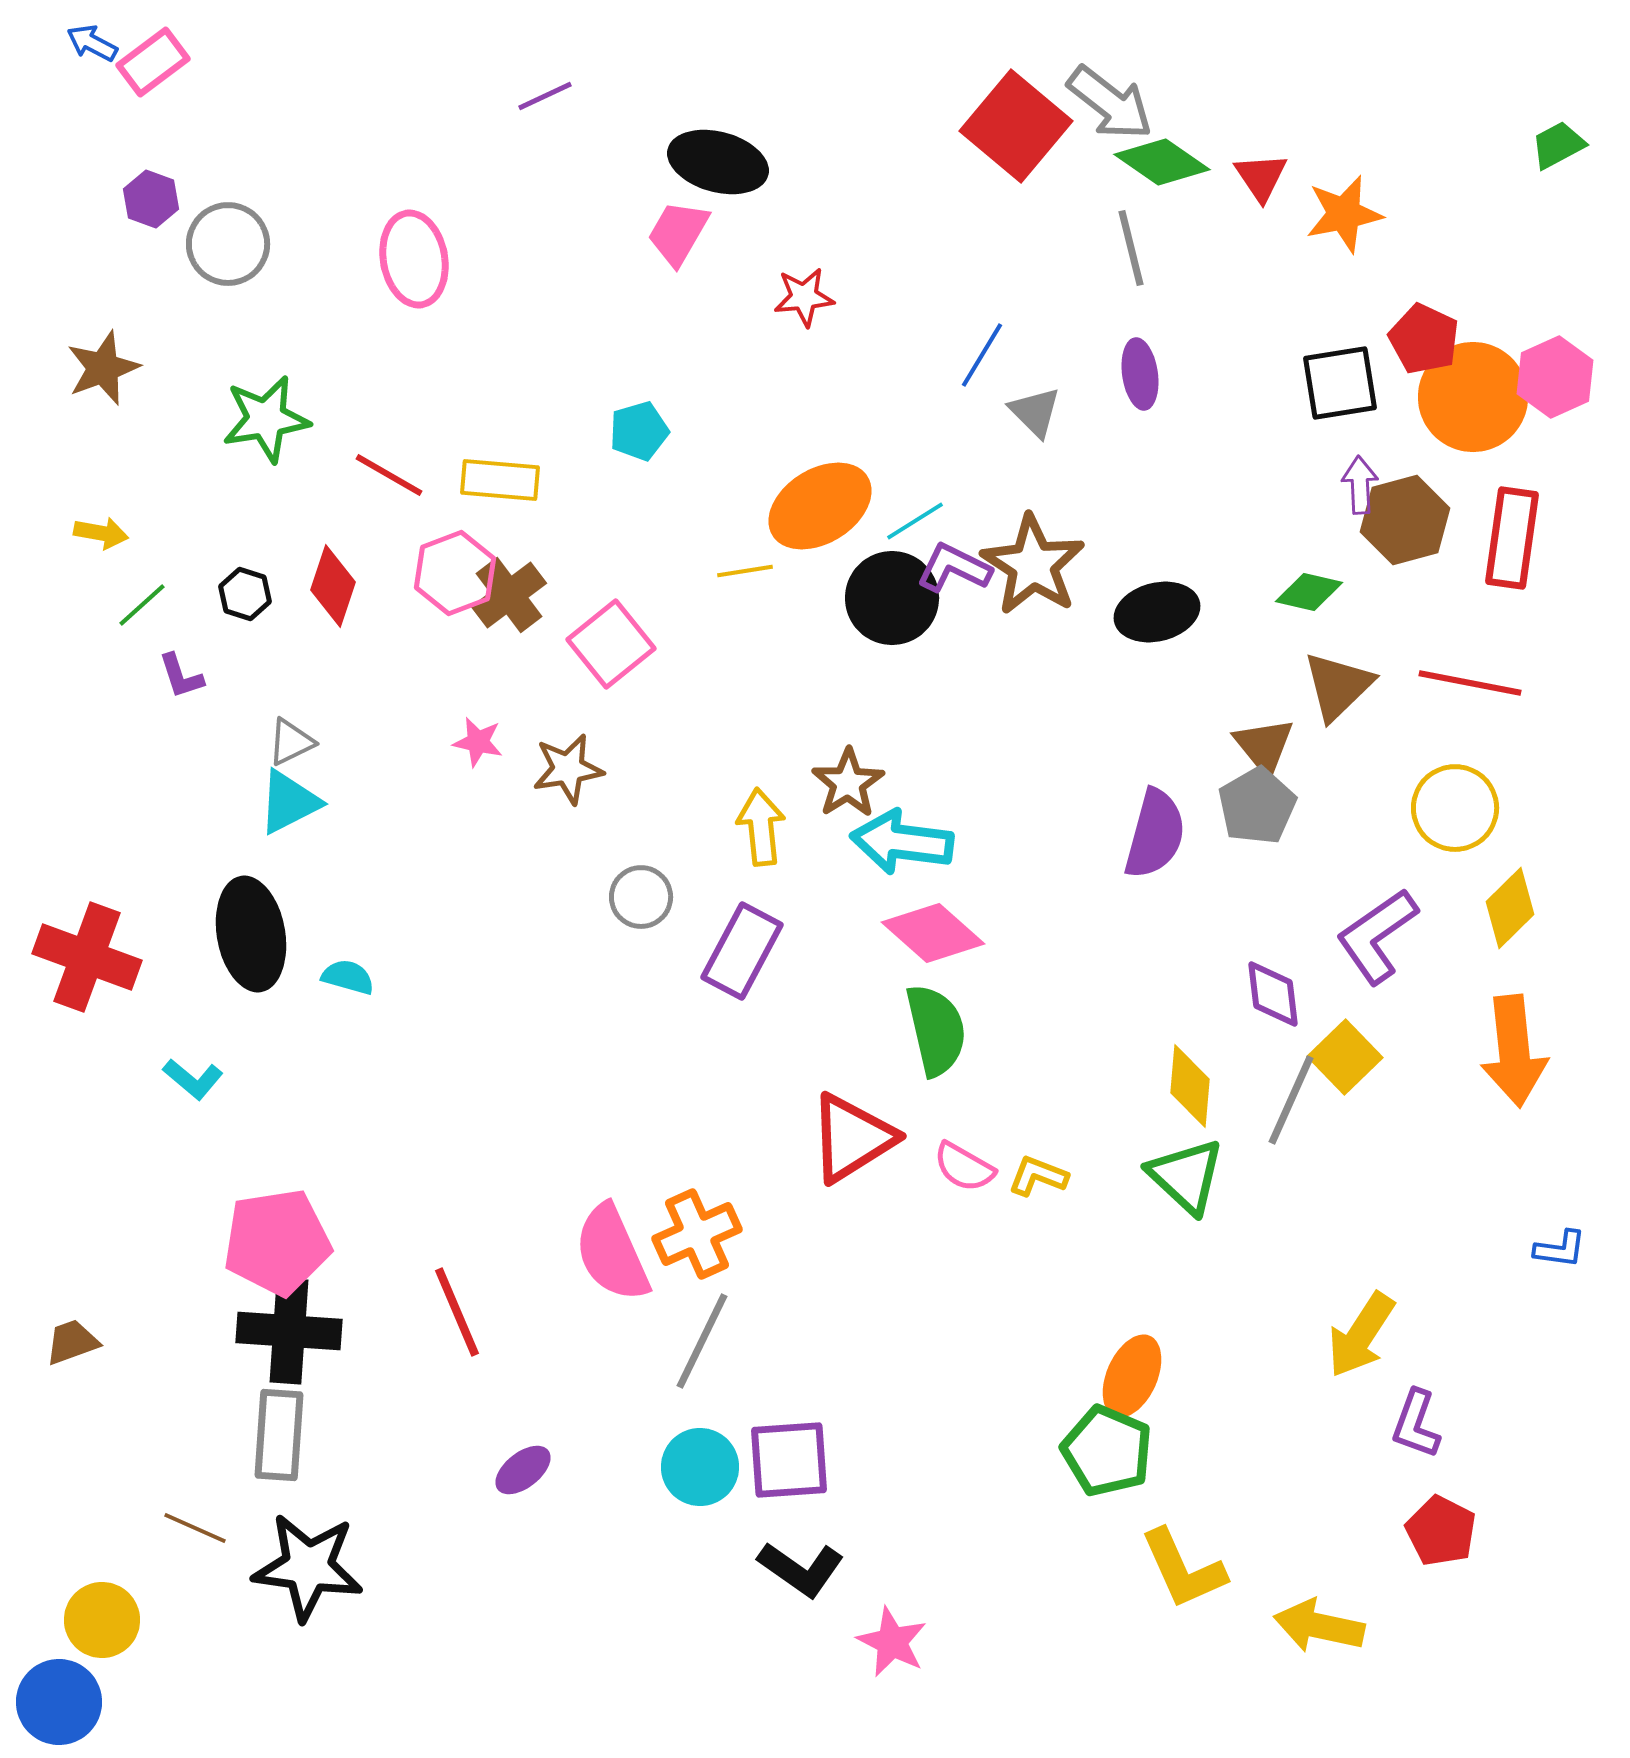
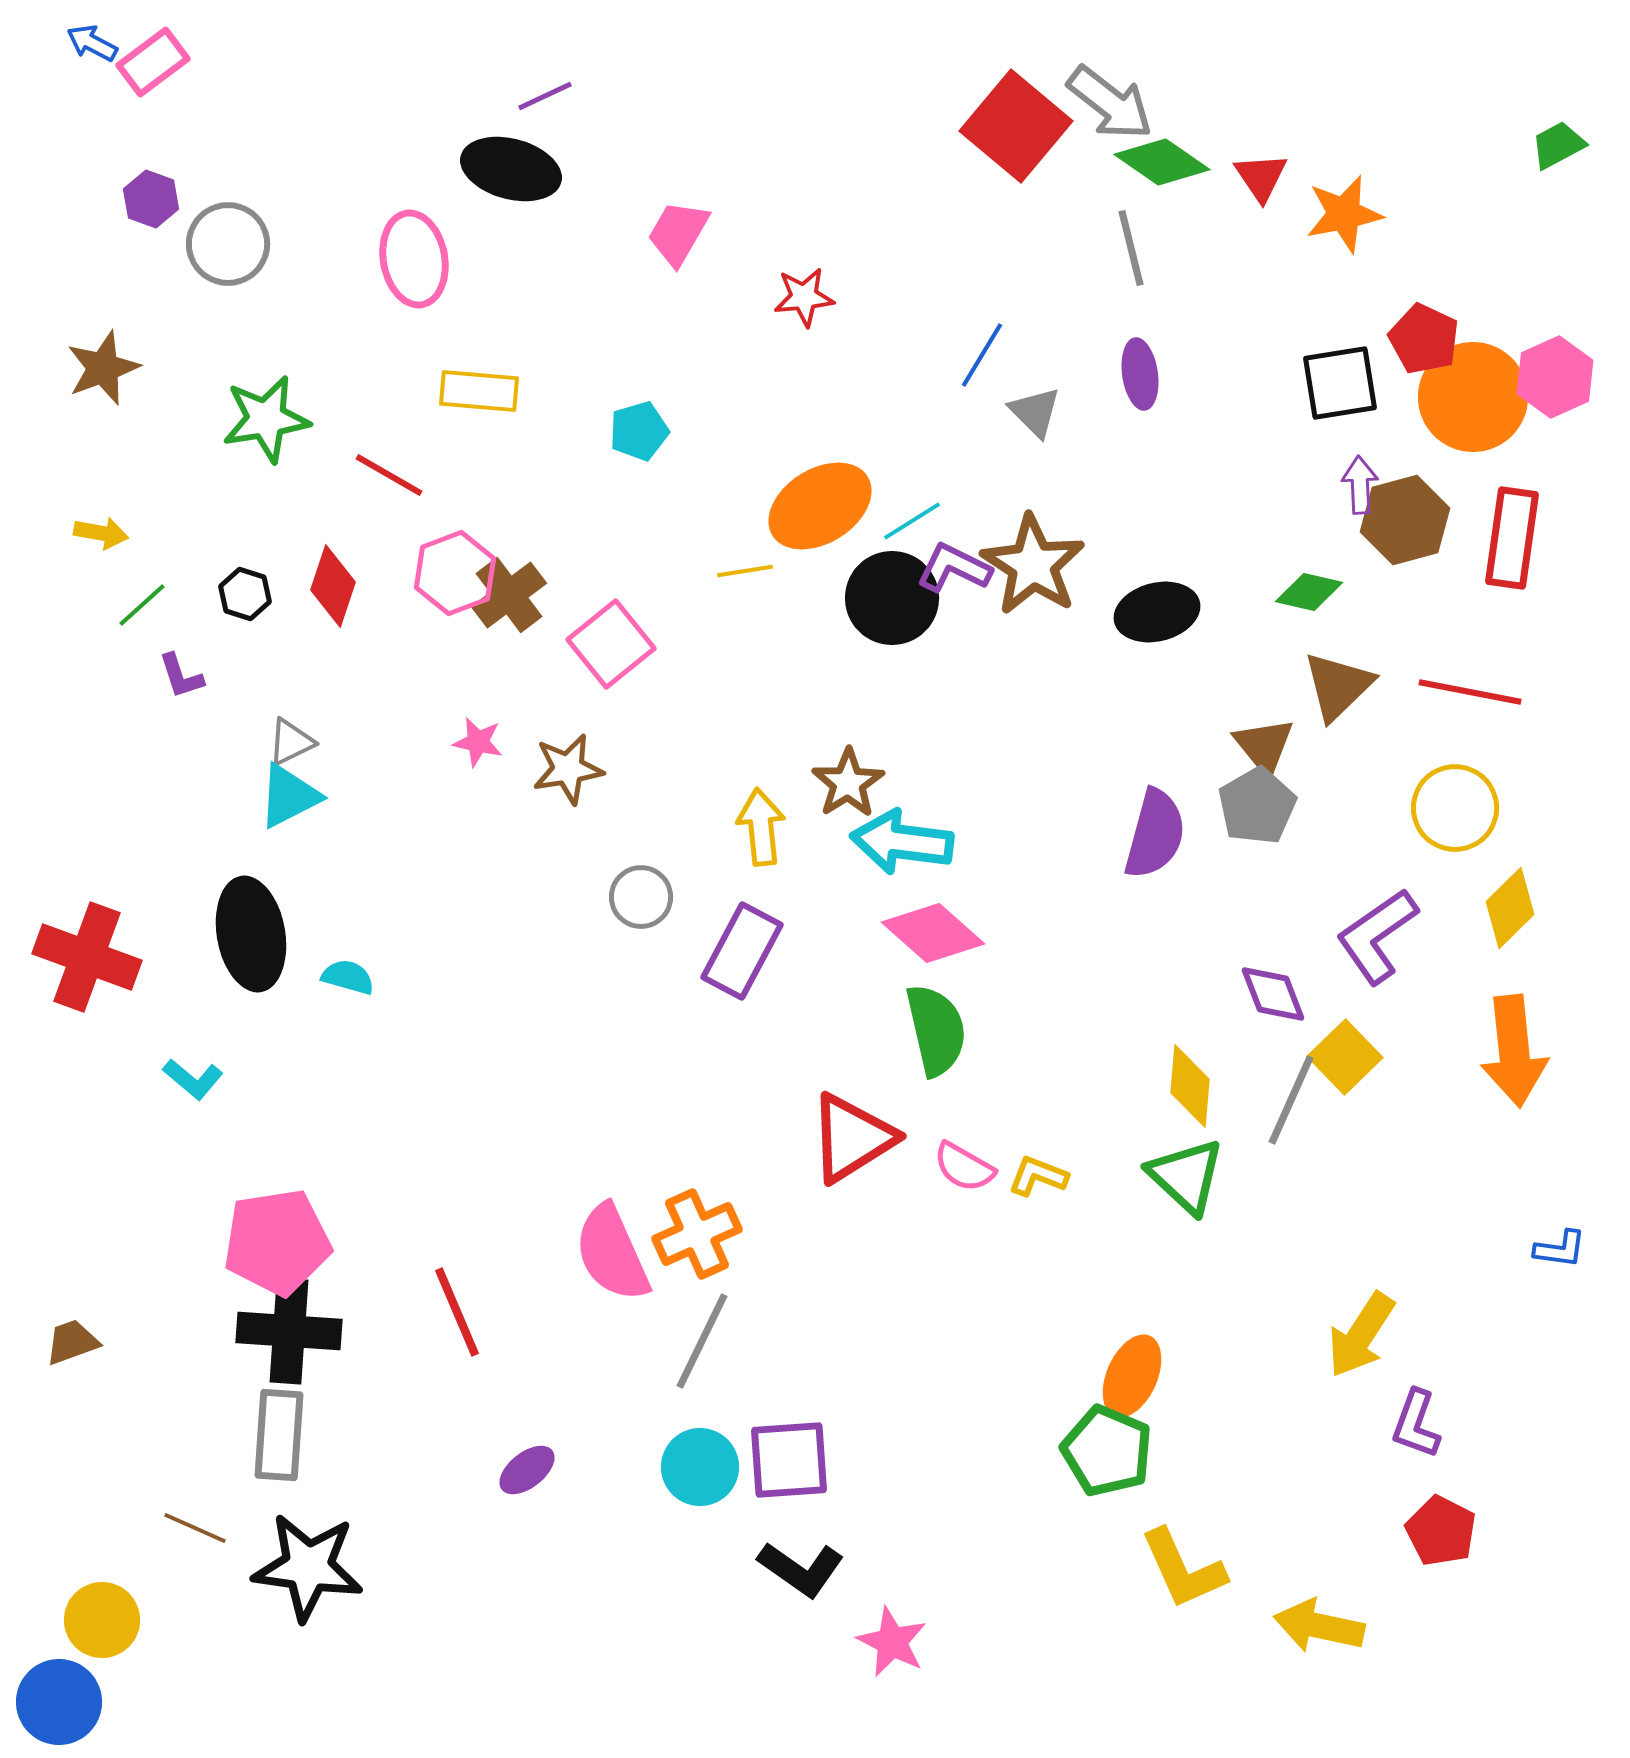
black ellipse at (718, 162): moved 207 px left, 7 px down
yellow rectangle at (500, 480): moved 21 px left, 89 px up
cyan line at (915, 521): moved 3 px left
red line at (1470, 683): moved 9 px down
cyan triangle at (289, 802): moved 6 px up
purple diamond at (1273, 994): rotated 14 degrees counterclockwise
purple ellipse at (523, 1470): moved 4 px right
